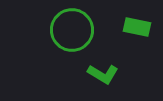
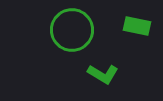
green rectangle: moved 1 px up
